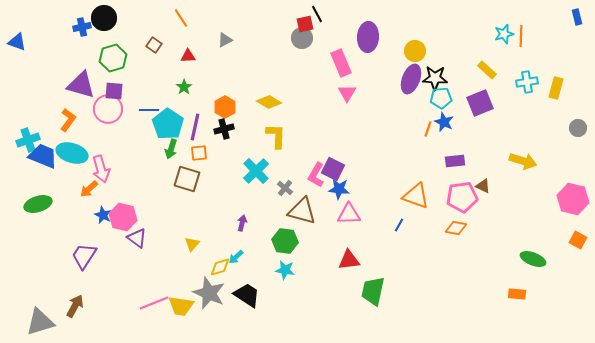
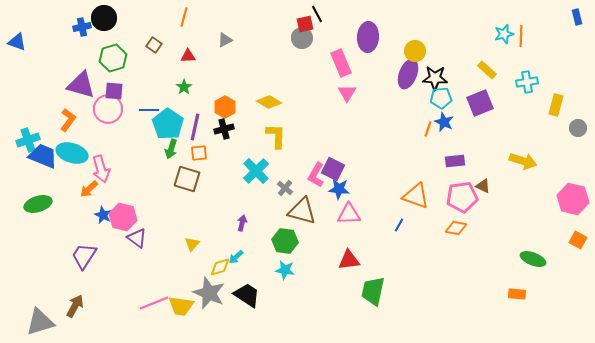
orange line at (181, 18): moved 3 px right, 1 px up; rotated 48 degrees clockwise
purple ellipse at (411, 79): moved 3 px left, 5 px up
yellow rectangle at (556, 88): moved 17 px down
